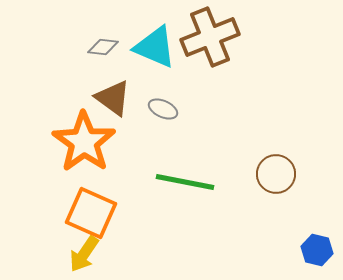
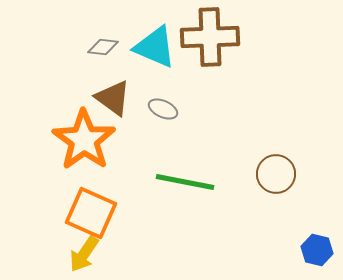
brown cross: rotated 20 degrees clockwise
orange star: moved 2 px up
